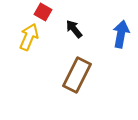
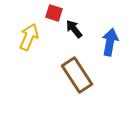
red square: moved 11 px right, 1 px down; rotated 12 degrees counterclockwise
blue arrow: moved 11 px left, 8 px down
brown rectangle: rotated 60 degrees counterclockwise
